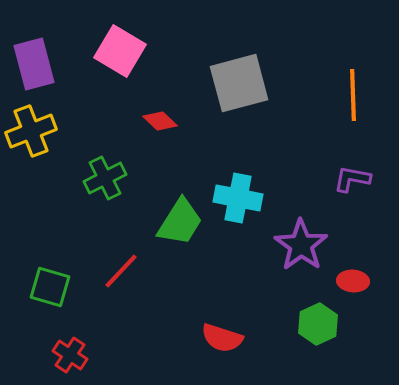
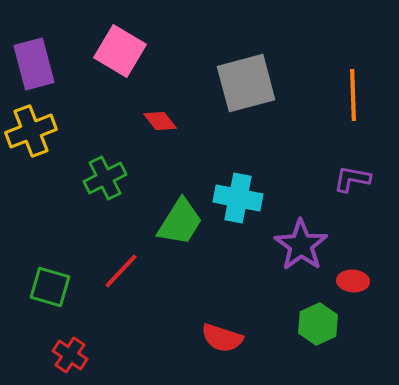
gray square: moved 7 px right
red diamond: rotated 8 degrees clockwise
